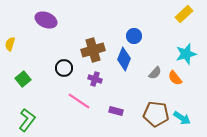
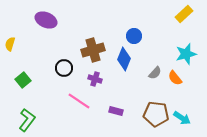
green square: moved 1 px down
